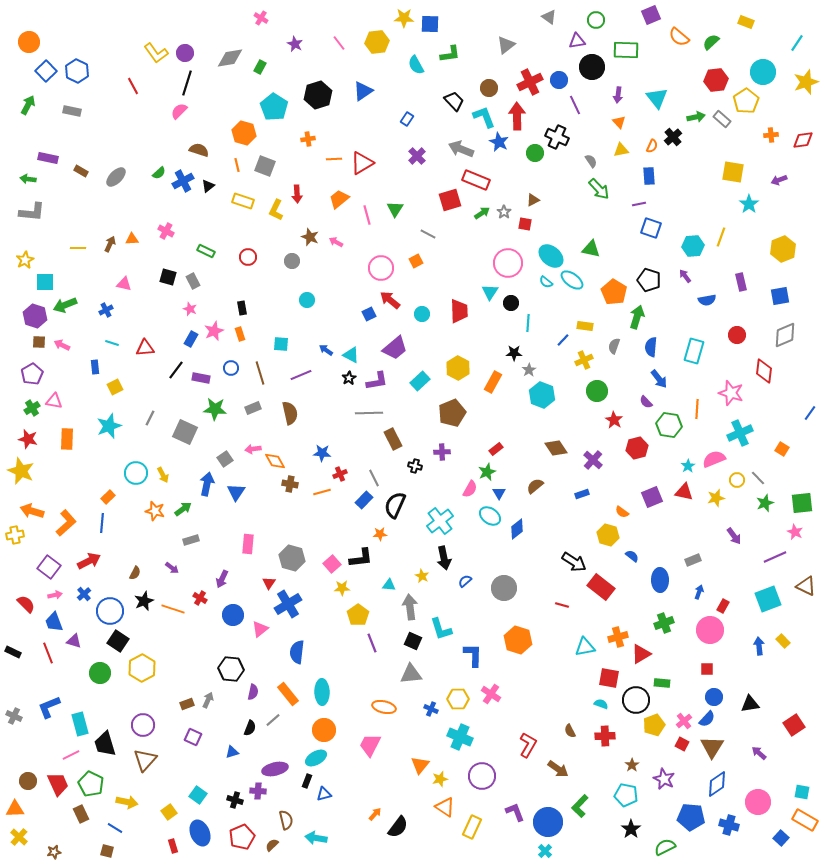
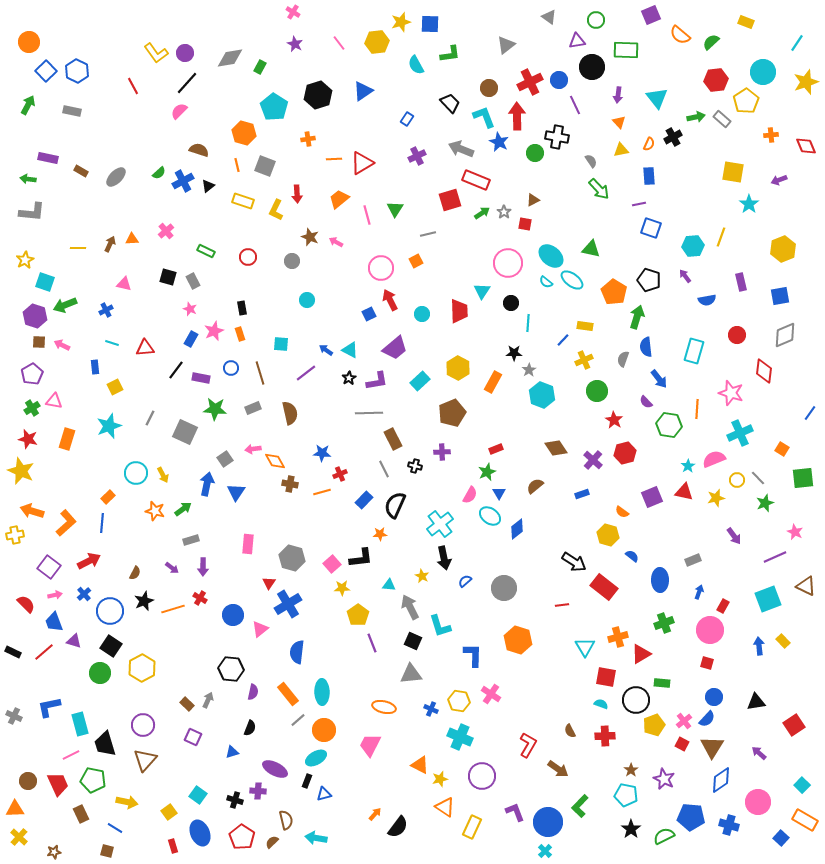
pink cross at (261, 18): moved 32 px right, 6 px up
yellow star at (404, 18): moved 3 px left, 4 px down; rotated 18 degrees counterclockwise
orange semicircle at (679, 37): moved 1 px right, 2 px up
black line at (187, 83): rotated 25 degrees clockwise
black trapezoid at (454, 101): moved 4 px left, 2 px down
black cross at (557, 137): rotated 15 degrees counterclockwise
black cross at (673, 137): rotated 12 degrees clockwise
red diamond at (803, 140): moved 3 px right, 6 px down; rotated 75 degrees clockwise
orange semicircle at (652, 146): moved 3 px left, 2 px up
purple cross at (417, 156): rotated 18 degrees clockwise
pink cross at (166, 231): rotated 21 degrees clockwise
gray line at (428, 234): rotated 42 degrees counterclockwise
cyan square at (45, 282): rotated 18 degrees clockwise
cyan triangle at (490, 292): moved 8 px left, 1 px up
red arrow at (390, 300): rotated 25 degrees clockwise
gray semicircle at (614, 346): moved 9 px right, 13 px down
blue semicircle at (651, 347): moved 5 px left; rotated 12 degrees counterclockwise
cyan triangle at (351, 355): moved 1 px left, 5 px up
purple line at (301, 375): moved 5 px right, 2 px up; rotated 15 degrees counterclockwise
orange rectangle at (67, 439): rotated 15 degrees clockwise
red hexagon at (637, 448): moved 12 px left, 5 px down
red rectangle at (496, 449): rotated 16 degrees clockwise
gray line at (374, 478): moved 10 px right, 9 px up
pink semicircle at (470, 489): moved 6 px down
green square at (802, 503): moved 1 px right, 25 px up
cyan cross at (440, 521): moved 3 px down
purple arrow at (222, 579): moved 19 px left, 12 px up; rotated 24 degrees counterclockwise
red rectangle at (601, 587): moved 3 px right
red line at (562, 605): rotated 24 degrees counterclockwise
gray arrow at (410, 607): rotated 20 degrees counterclockwise
orange line at (173, 609): rotated 35 degrees counterclockwise
cyan L-shape at (441, 629): moved 1 px left, 3 px up
black square at (118, 641): moved 7 px left, 5 px down
cyan triangle at (585, 647): rotated 50 degrees counterclockwise
red line at (48, 653): moved 4 px left, 1 px up; rotated 70 degrees clockwise
red square at (707, 669): moved 6 px up; rotated 16 degrees clockwise
red square at (609, 678): moved 3 px left, 1 px up
yellow hexagon at (458, 699): moved 1 px right, 2 px down; rotated 10 degrees clockwise
brown rectangle at (187, 704): rotated 64 degrees clockwise
black triangle at (750, 704): moved 6 px right, 2 px up
blue L-shape at (49, 707): rotated 10 degrees clockwise
gray line at (273, 720): moved 25 px right
orange triangle at (420, 765): rotated 42 degrees counterclockwise
brown star at (632, 765): moved 1 px left, 5 px down
purple ellipse at (275, 769): rotated 40 degrees clockwise
green pentagon at (91, 784): moved 2 px right, 4 px up; rotated 15 degrees counterclockwise
blue diamond at (717, 784): moved 4 px right, 4 px up
cyan square at (802, 792): moved 7 px up; rotated 35 degrees clockwise
red pentagon at (242, 837): rotated 15 degrees counterclockwise
brown semicircle at (272, 845): moved 3 px up
green semicircle at (665, 847): moved 1 px left, 11 px up
